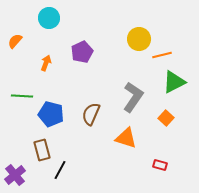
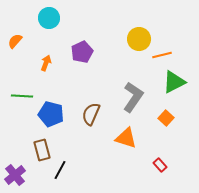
red rectangle: rotated 32 degrees clockwise
